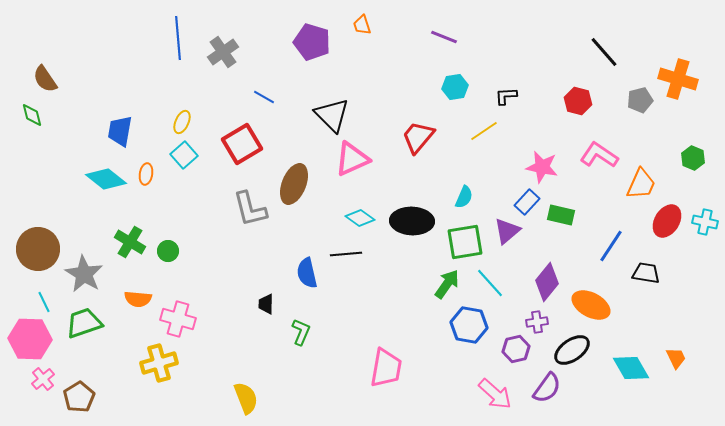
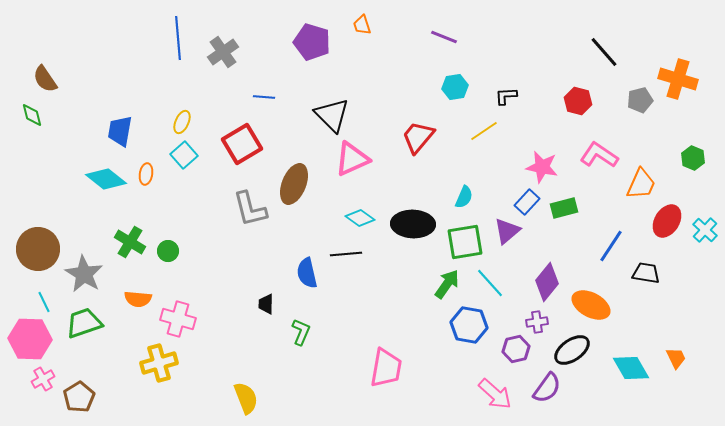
blue line at (264, 97): rotated 25 degrees counterclockwise
green rectangle at (561, 215): moved 3 px right, 7 px up; rotated 28 degrees counterclockwise
black ellipse at (412, 221): moved 1 px right, 3 px down
cyan cross at (705, 222): moved 8 px down; rotated 30 degrees clockwise
pink cross at (43, 379): rotated 10 degrees clockwise
